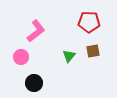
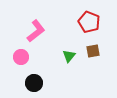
red pentagon: rotated 20 degrees clockwise
